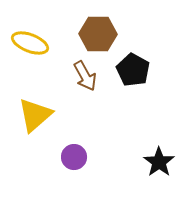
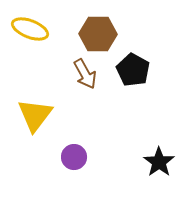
yellow ellipse: moved 14 px up
brown arrow: moved 2 px up
yellow triangle: rotated 12 degrees counterclockwise
